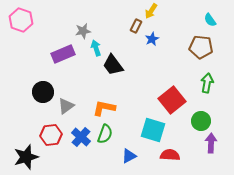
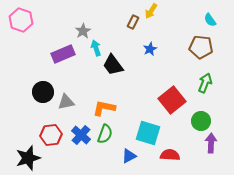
brown rectangle: moved 3 px left, 4 px up
gray star: rotated 21 degrees counterclockwise
blue star: moved 2 px left, 10 px down
green arrow: moved 2 px left; rotated 12 degrees clockwise
gray triangle: moved 4 px up; rotated 24 degrees clockwise
cyan square: moved 5 px left, 3 px down
blue cross: moved 2 px up
black star: moved 2 px right, 1 px down
